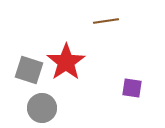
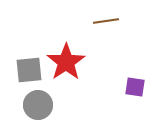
gray square: rotated 24 degrees counterclockwise
purple square: moved 3 px right, 1 px up
gray circle: moved 4 px left, 3 px up
